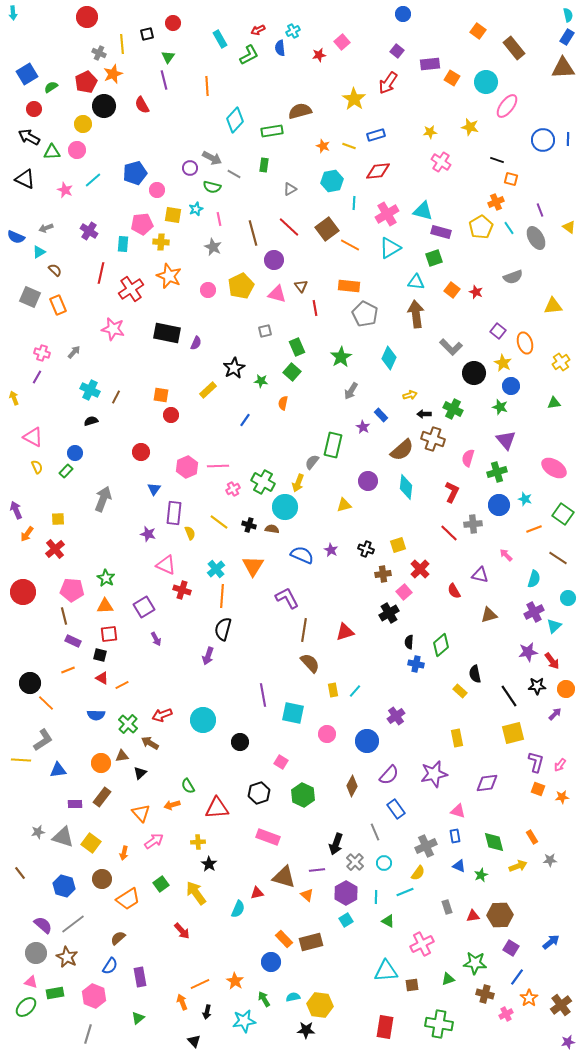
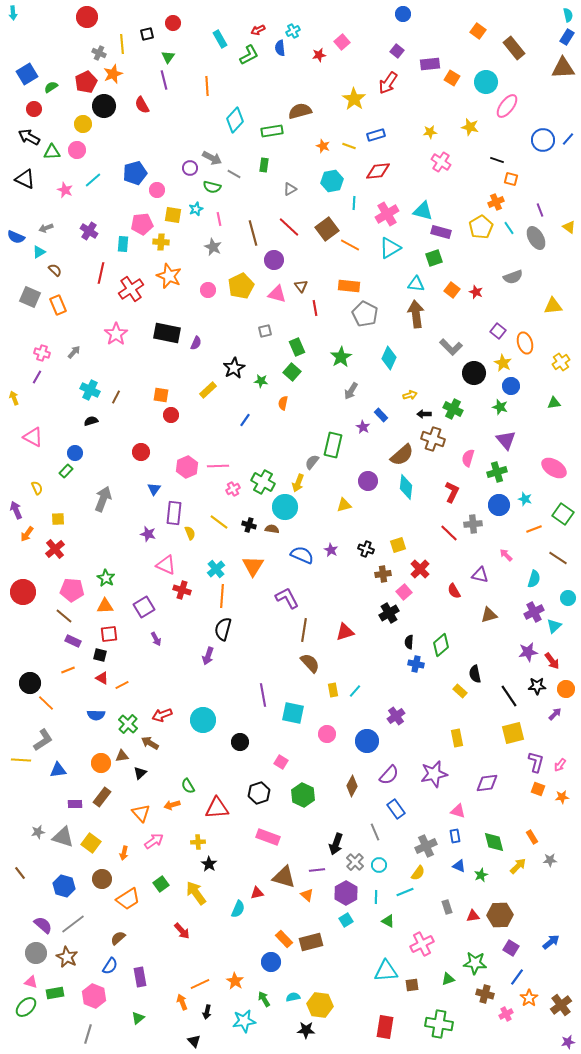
blue line at (568, 139): rotated 40 degrees clockwise
cyan triangle at (416, 282): moved 2 px down
pink star at (113, 329): moved 3 px right, 5 px down; rotated 25 degrees clockwise
brown semicircle at (402, 450): moved 5 px down
yellow semicircle at (37, 467): moved 21 px down
brown line at (64, 616): rotated 36 degrees counterclockwise
cyan circle at (384, 863): moved 5 px left, 2 px down
yellow arrow at (518, 866): rotated 24 degrees counterclockwise
